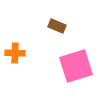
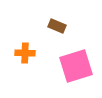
orange cross: moved 10 px right
